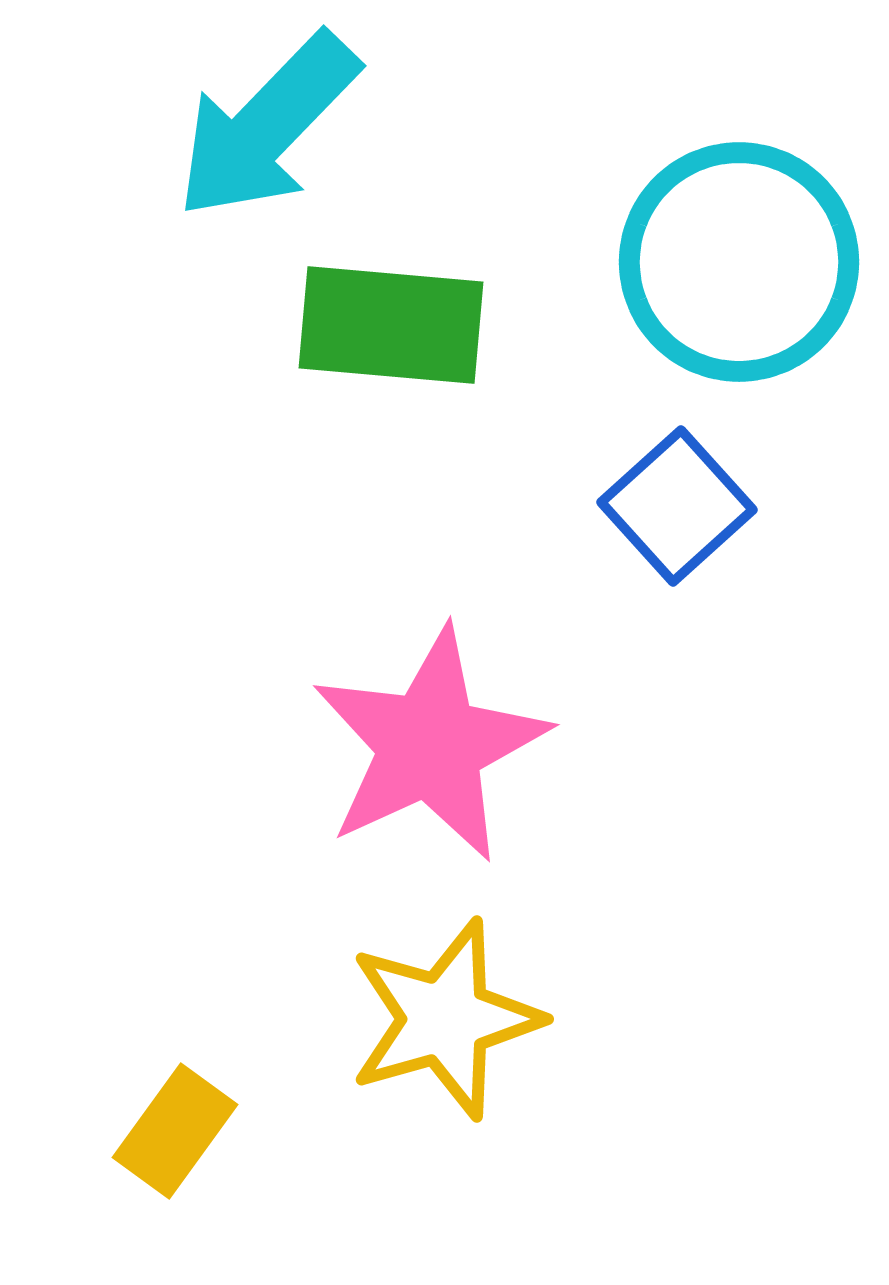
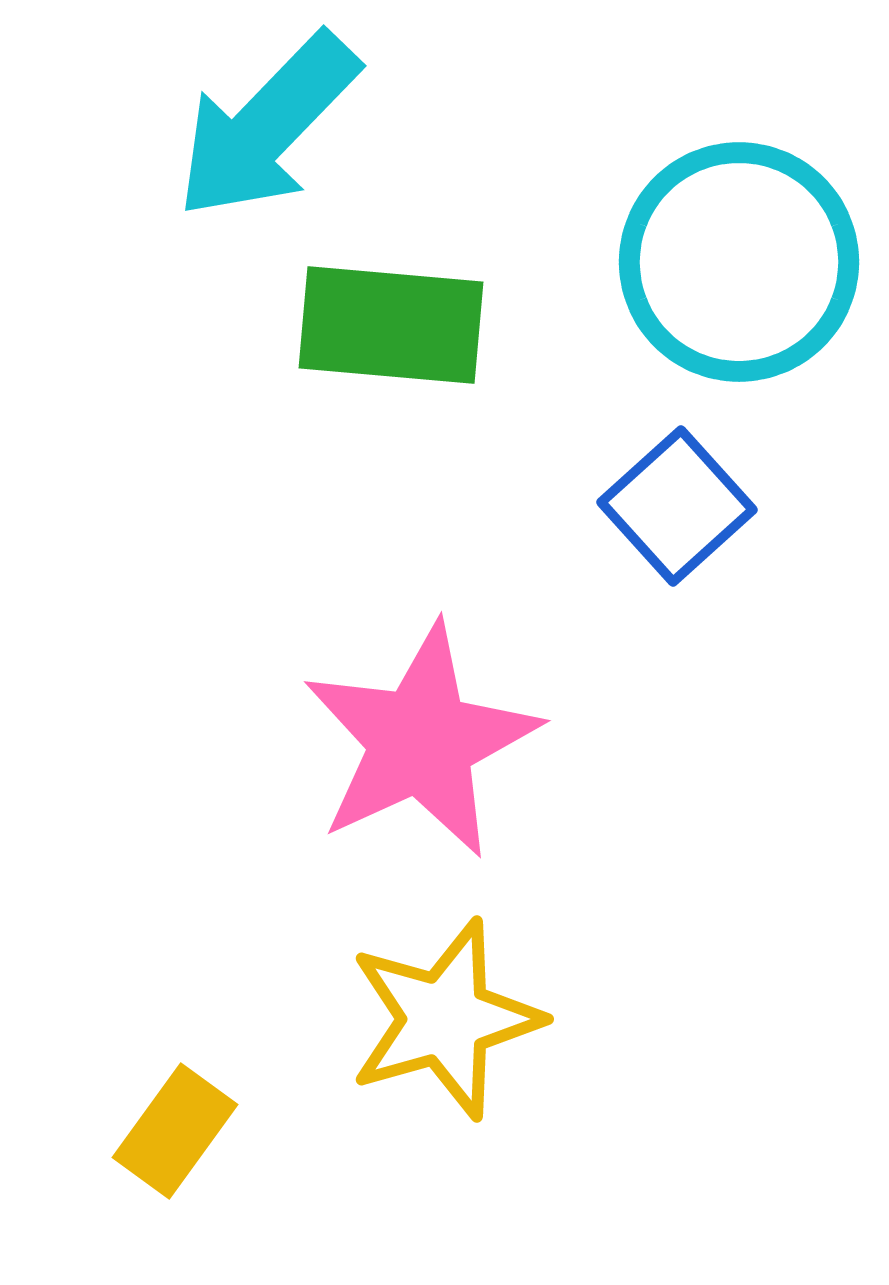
pink star: moved 9 px left, 4 px up
